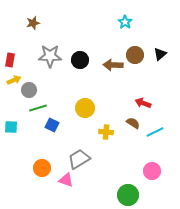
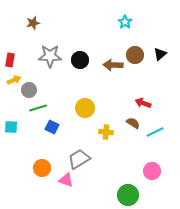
blue square: moved 2 px down
